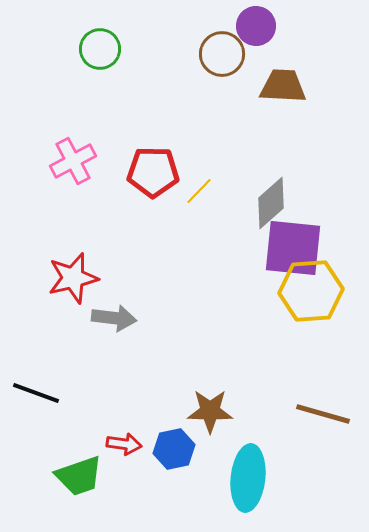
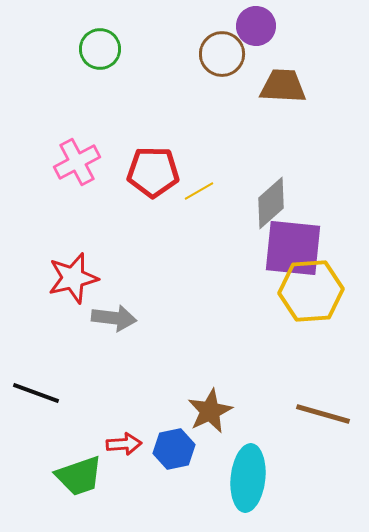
pink cross: moved 4 px right, 1 px down
yellow line: rotated 16 degrees clockwise
brown star: rotated 27 degrees counterclockwise
red arrow: rotated 12 degrees counterclockwise
